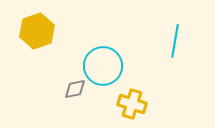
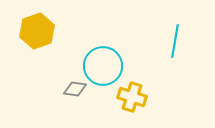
gray diamond: rotated 20 degrees clockwise
yellow cross: moved 7 px up
